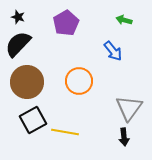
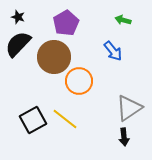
green arrow: moved 1 px left
brown circle: moved 27 px right, 25 px up
gray triangle: rotated 20 degrees clockwise
yellow line: moved 13 px up; rotated 28 degrees clockwise
